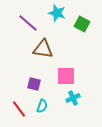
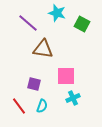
red line: moved 3 px up
